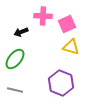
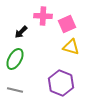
black arrow: rotated 24 degrees counterclockwise
green ellipse: rotated 10 degrees counterclockwise
